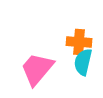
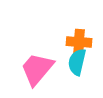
cyan semicircle: moved 6 px left
